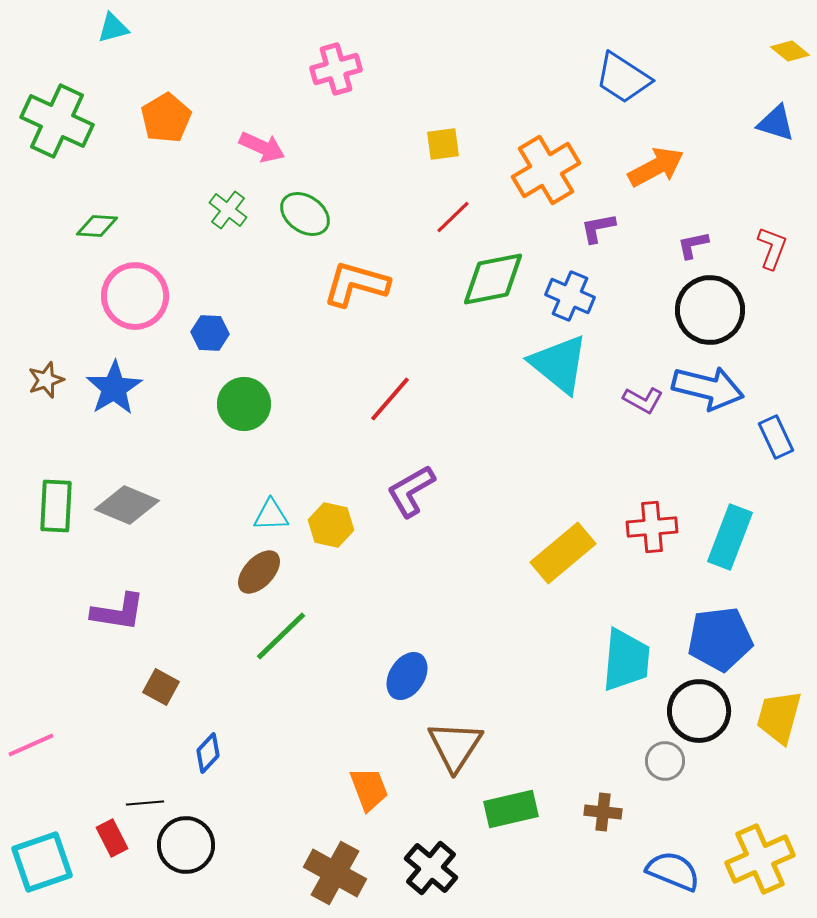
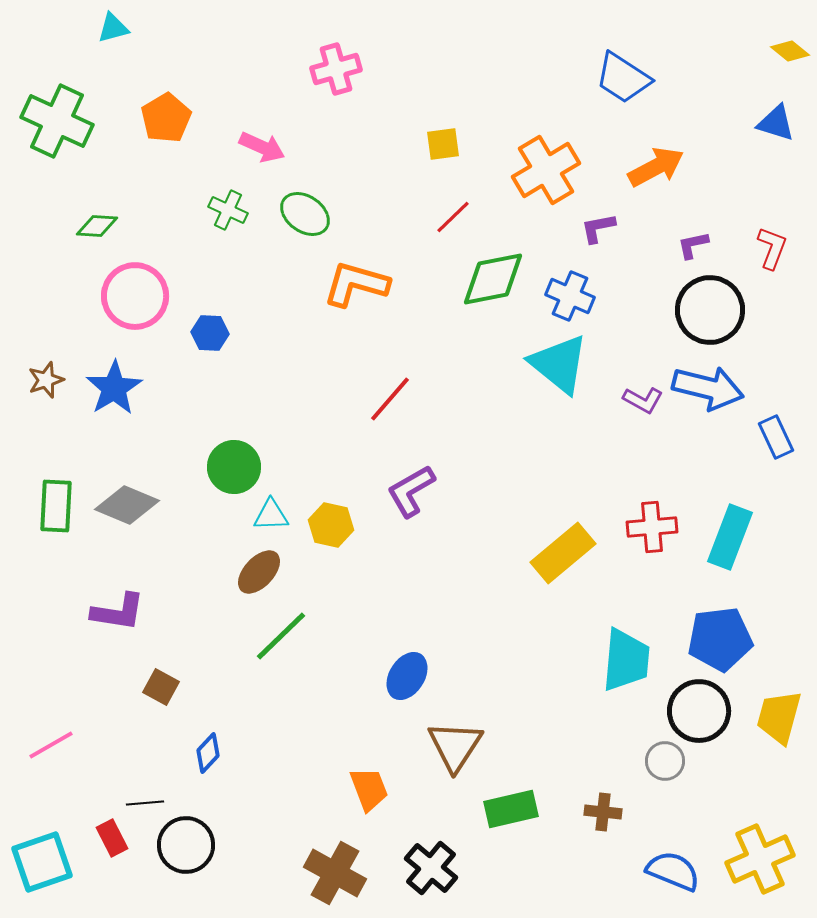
green cross at (228, 210): rotated 12 degrees counterclockwise
green circle at (244, 404): moved 10 px left, 63 px down
pink line at (31, 745): moved 20 px right; rotated 6 degrees counterclockwise
